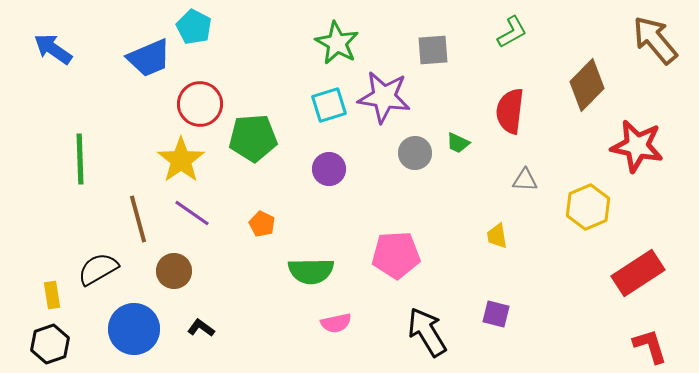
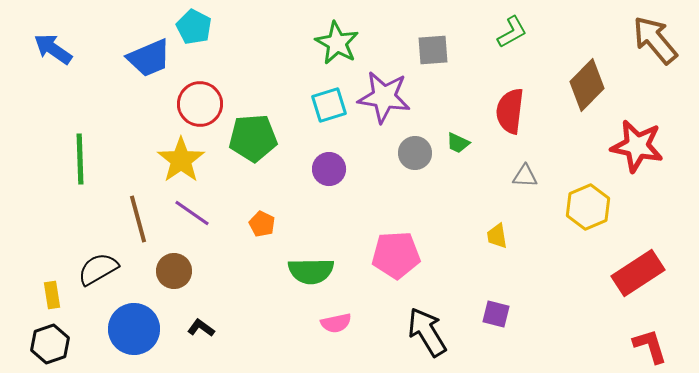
gray triangle: moved 4 px up
